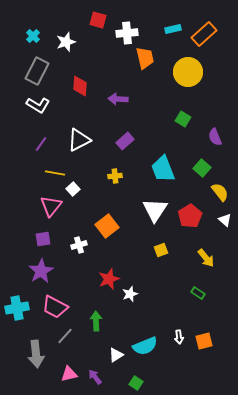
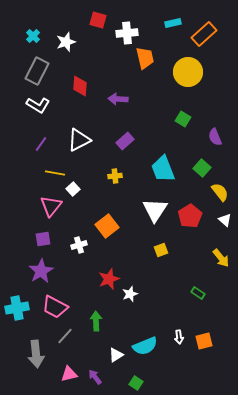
cyan rectangle at (173, 29): moved 6 px up
yellow arrow at (206, 258): moved 15 px right
